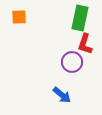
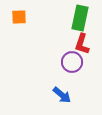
red L-shape: moved 3 px left
